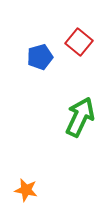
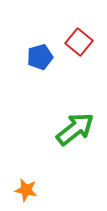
green arrow: moved 5 px left, 12 px down; rotated 27 degrees clockwise
